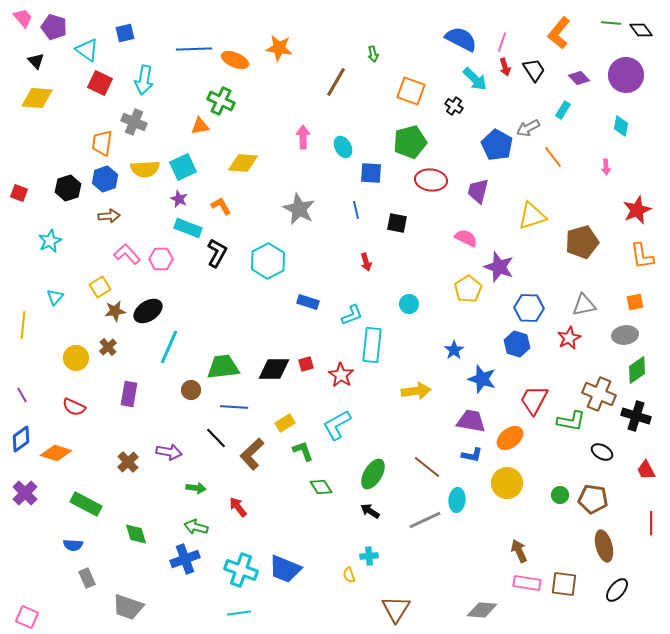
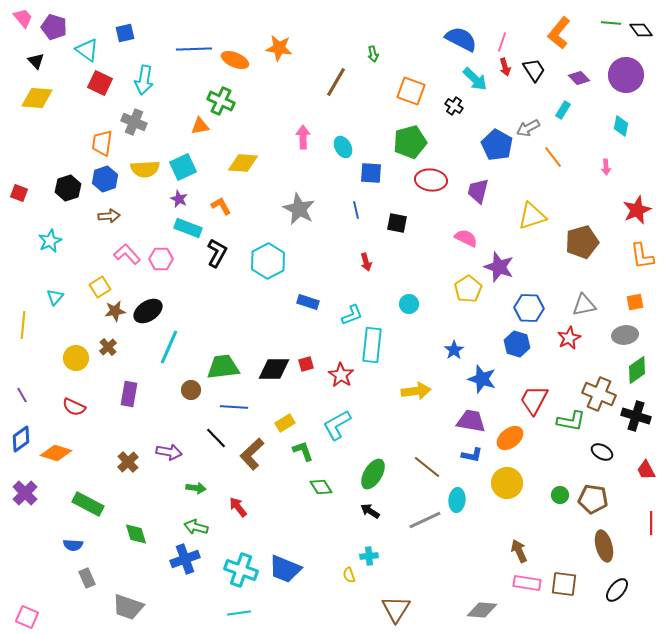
green rectangle at (86, 504): moved 2 px right
